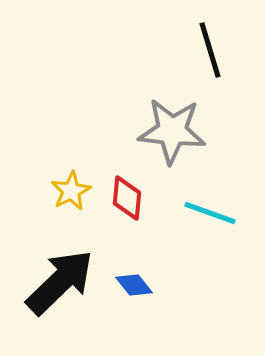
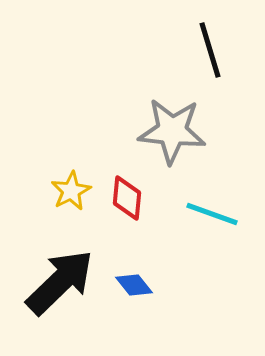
cyan line: moved 2 px right, 1 px down
